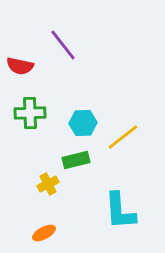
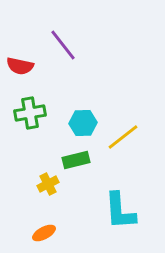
green cross: rotated 8 degrees counterclockwise
